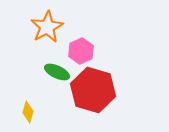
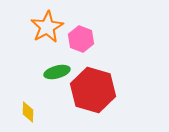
pink hexagon: moved 12 px up; rotated 15 degrees counterclockwise
green ellipse: rotated 40 degrees counterclockwise
yellow diamond: rotated 15 degrees counterclockwise
